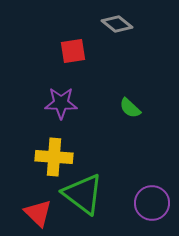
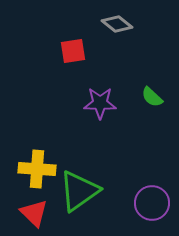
purple star: moved 39 px right
green semicircle: moved 22 px right, 11 px up
yellow cross: moved 17 px left, 12 px down
green triangle: moved 4 px left, 3 px up; rotated 48 degrees clockwise
red triangle: moved 4 px left
